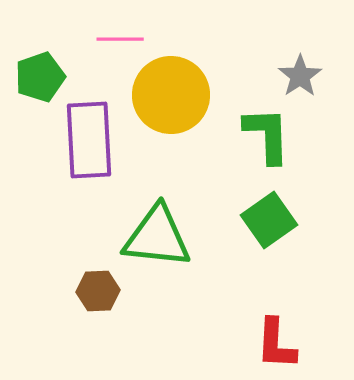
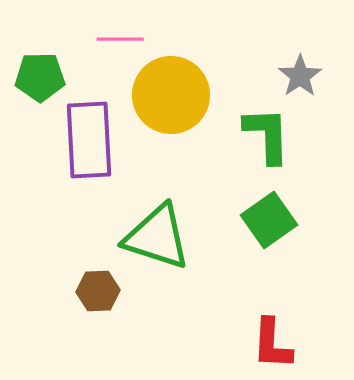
green pentagon: rotated 18 degrees clockwise
green triangle: rotated 12 degrees clockwise
red L-shape: moved 4 px left
